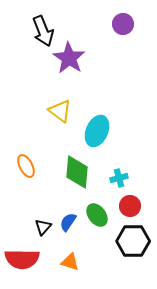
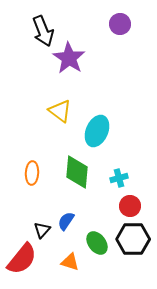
purple circle: moved 3 px left
orange ellipse: moved 6 px right, 7 px down; rotated 30 degrees clockwise
green ellipse: moved 28 px down
blue semicircle: moved 2 px left, 1 px up
black triangle: moved 1 px left, 3 px down
black hexagon: moved 2 px up
red semicircle: rotated 52 degrees counterclockwise
